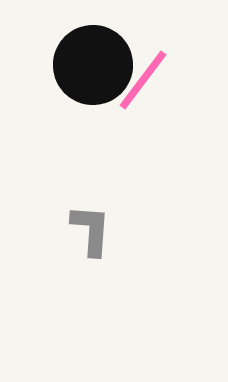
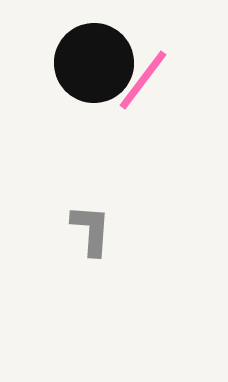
black circle: moved 1 px right, 2 px up
